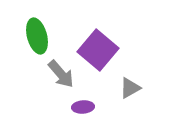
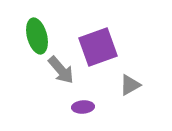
purple square: moved 3 px up; rotated 30 degrees clockwise
gray arrow: moved 4 px up
gray triangle: moved 3 px up
